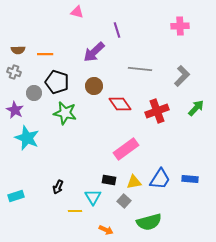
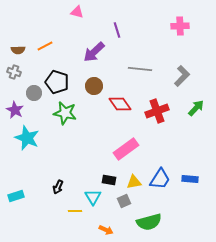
orange line: moved 8 px up; rotated 28 degrees counterclockwise
gray square: rotated 24 degrees clockwise
